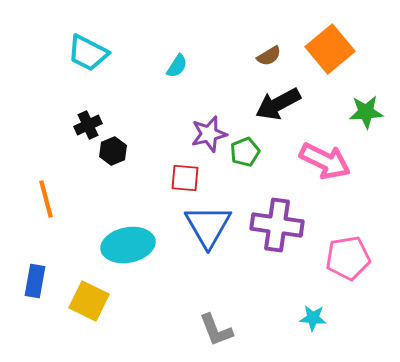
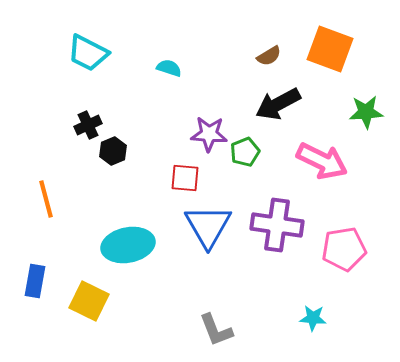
orange square: rotated 30 degrees counterclockwise
cyan semicircle: moved 8 px left, 2 px down; rotated 105 degrees counterclockwise
purple star: rotated 18 degrees clockwise
pink arrow: moved 3 px left
pink pentagon: moved 4 px left, 9 px up
